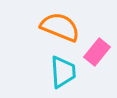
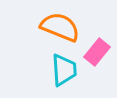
cyan trapezoid: moved 1 px right, 2 px up
